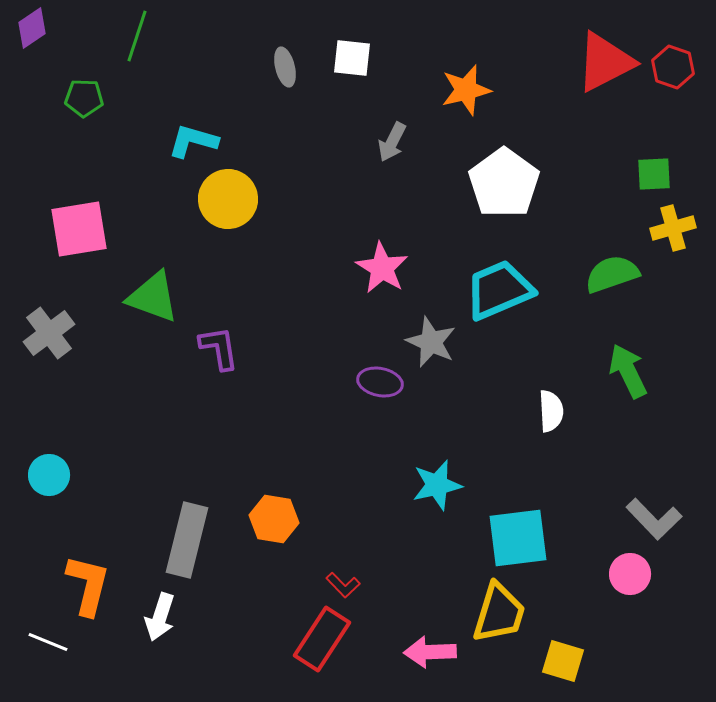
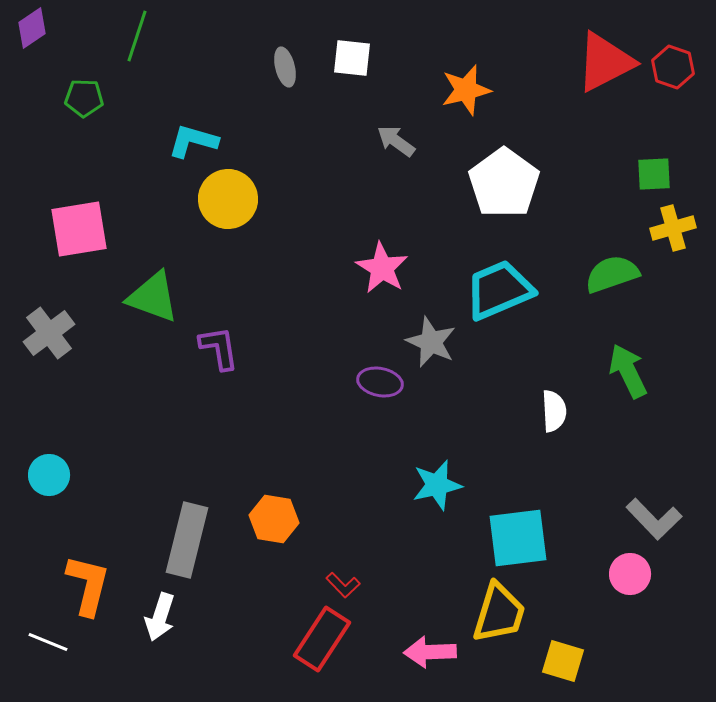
gray arrow: moved 4 px right, 1 px up; rotated 99 degrees clockwise
white semicircle: moved 3 px right
